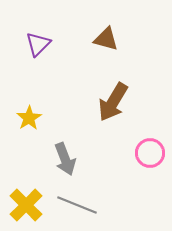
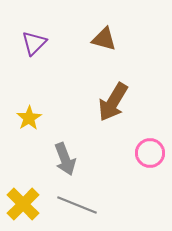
brown triangle: moved 2 px left
purple triangle: moved 4 px left, 1 px up
yellow cross: moved 3 px left, 1 px up
